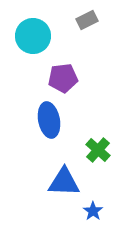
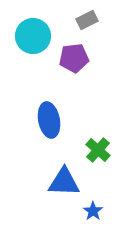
purple pentagon: moved 11 px right, 20 px up
